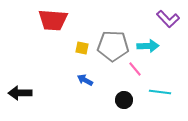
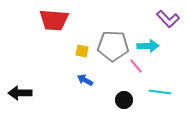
red trapezoid: moved 1 px right
yellow square: moved 3 px down
pink line: moved 1 px right, 3 px up
